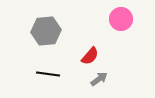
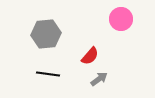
gray hexagon: moved 3 px down
